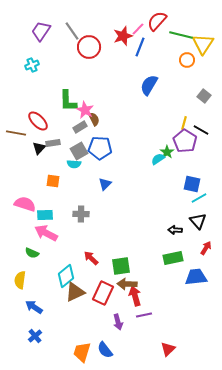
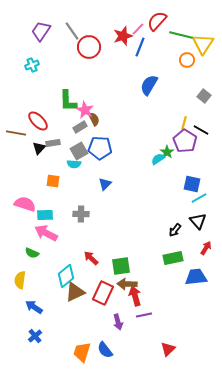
black arrow at (175, 230): rotated 56 degrees counterclockwise
